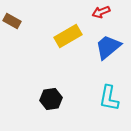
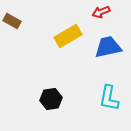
blue trapezoid: rotated 28 degrees clockwise
